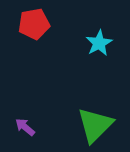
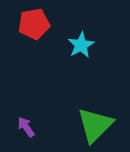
cyan star: moved 18 px left, 2 px down
purple arrow: moved 1 px right; rotated 15 degrees clockwise
